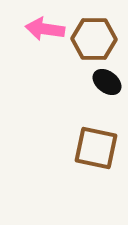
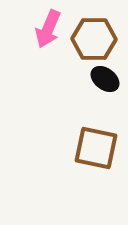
pink arrow: moved 3 px right; rotated 75 degrees counterclockwise
black ellipse: moved 2 px left, 3 px up
